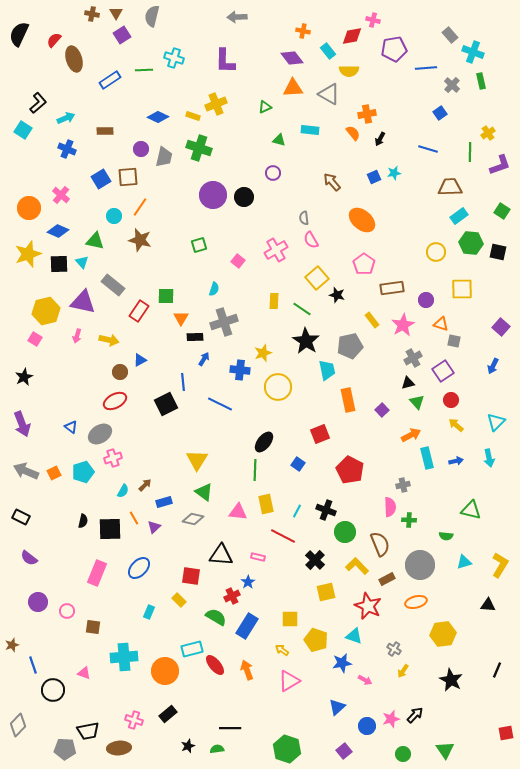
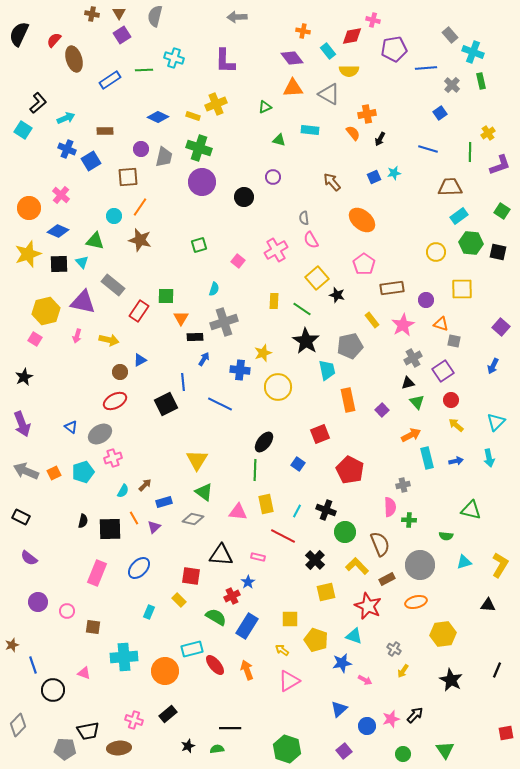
brown triangle at (116, 13): moved 3 px right
gray semicircle at (152, 16): moved 3 px right
purple circle at (273, 173): moved 4 px down
blue square at (101, 179): moved 10 px left, 18 px up
purple circle at (213, 195): moved 11 px left, 13 px up
blue triangle at (337, 707): moved 2 px right, 2 px down
